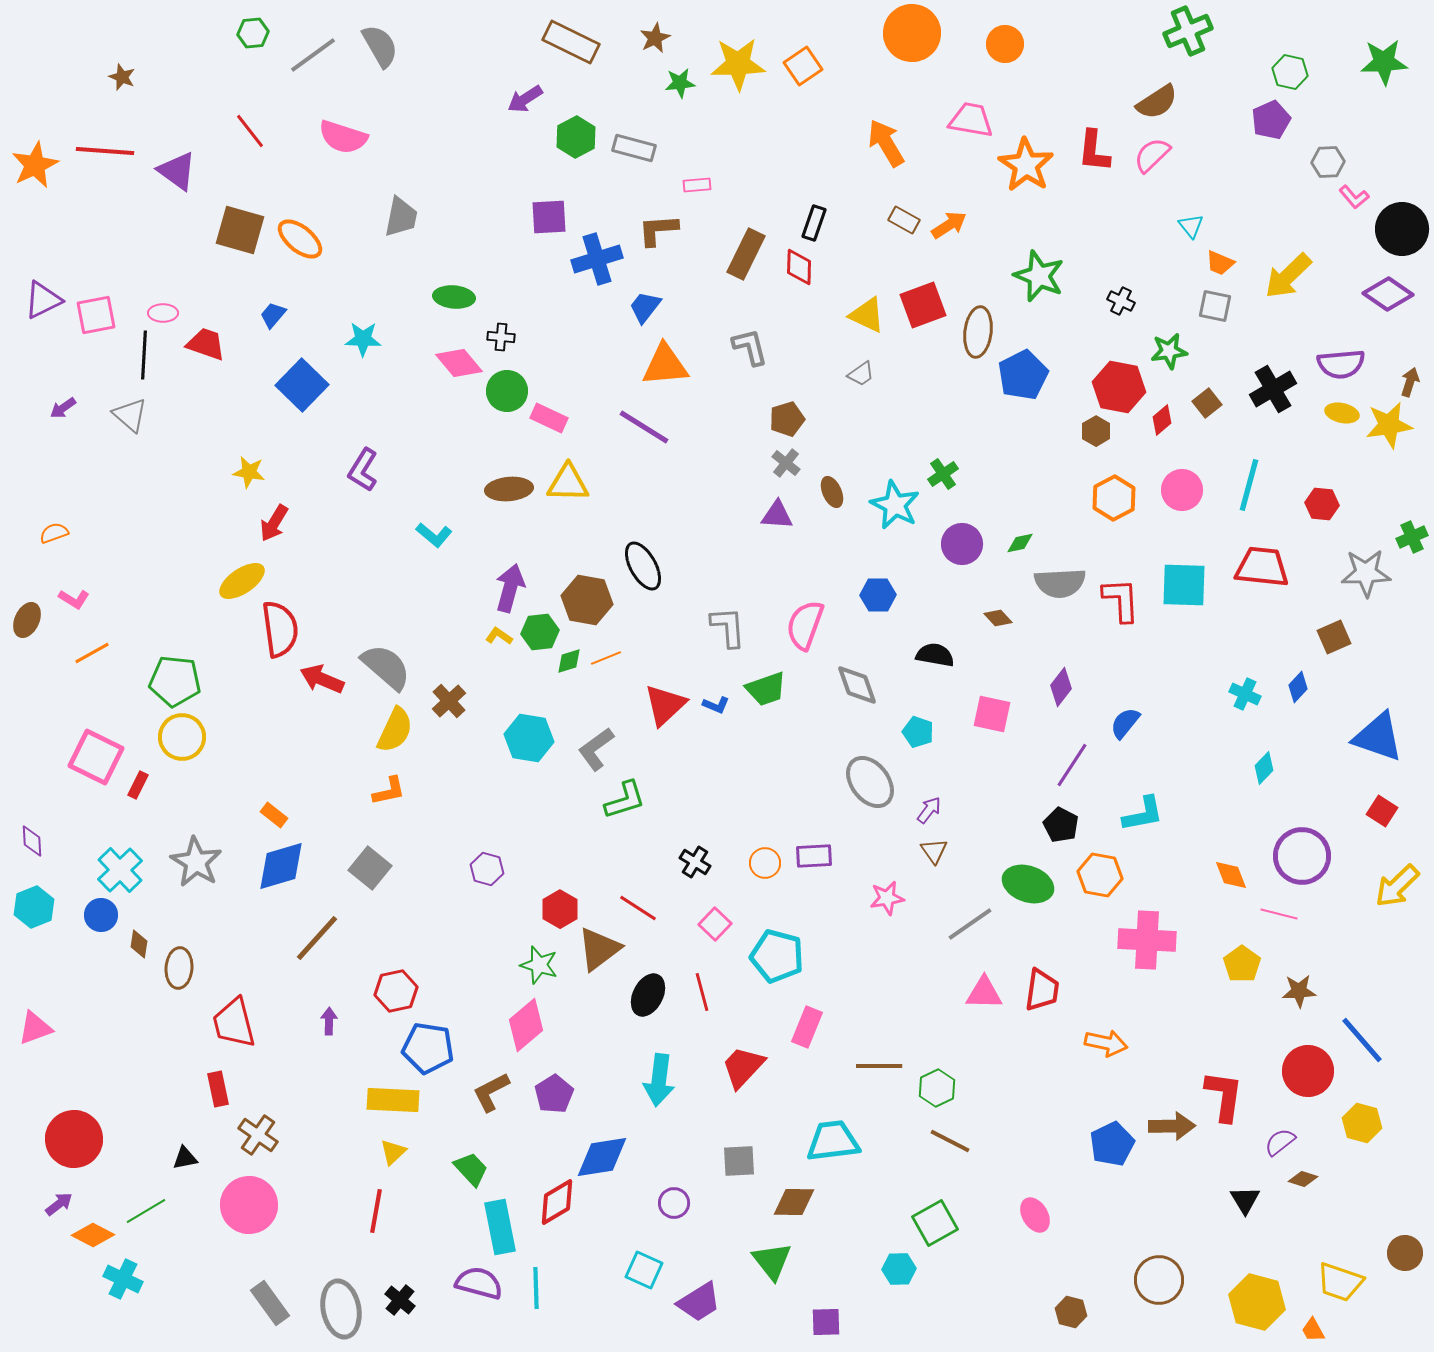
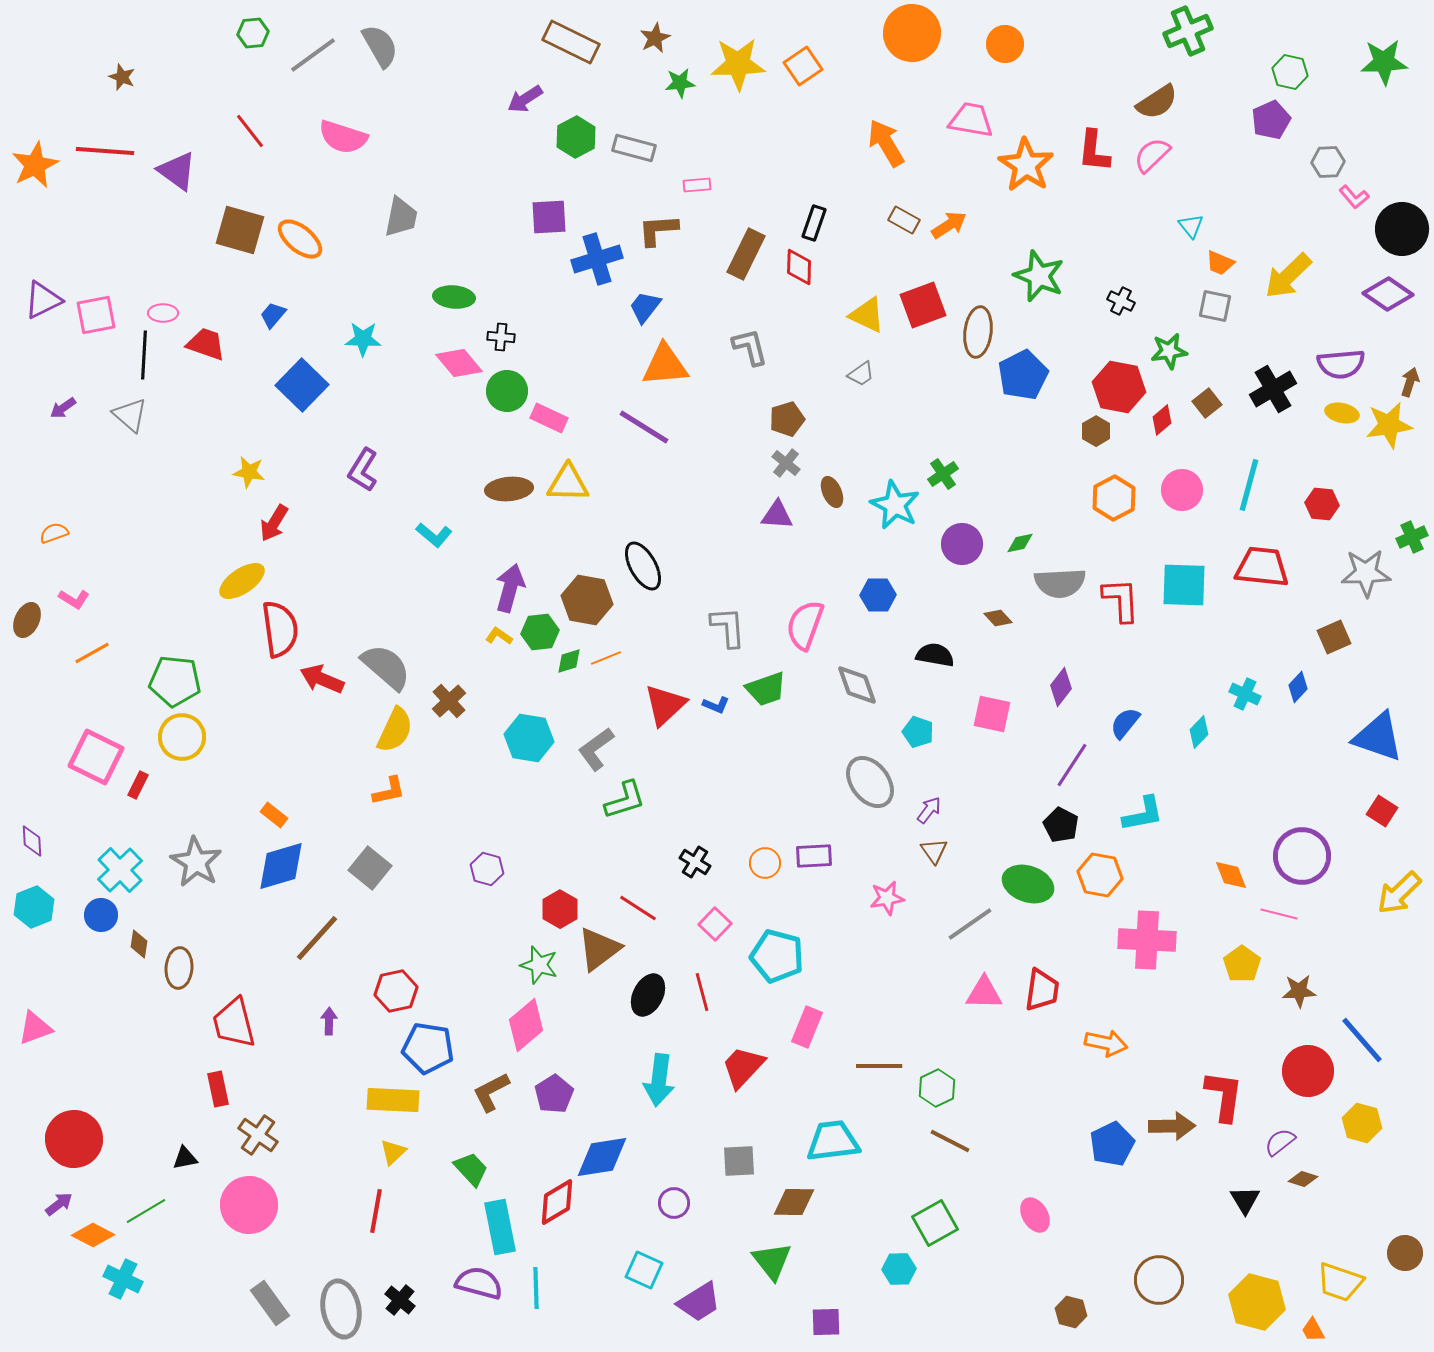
cyan diamond at (1264, 768): moved 65 px left, 36 px up
yellow arrow at (1397, 886): moved 2 px right, 7 px down
